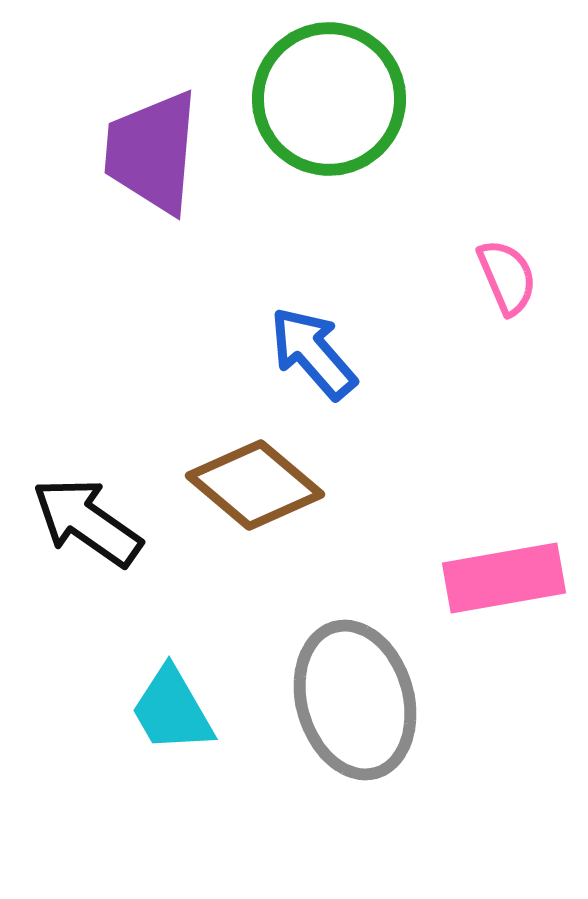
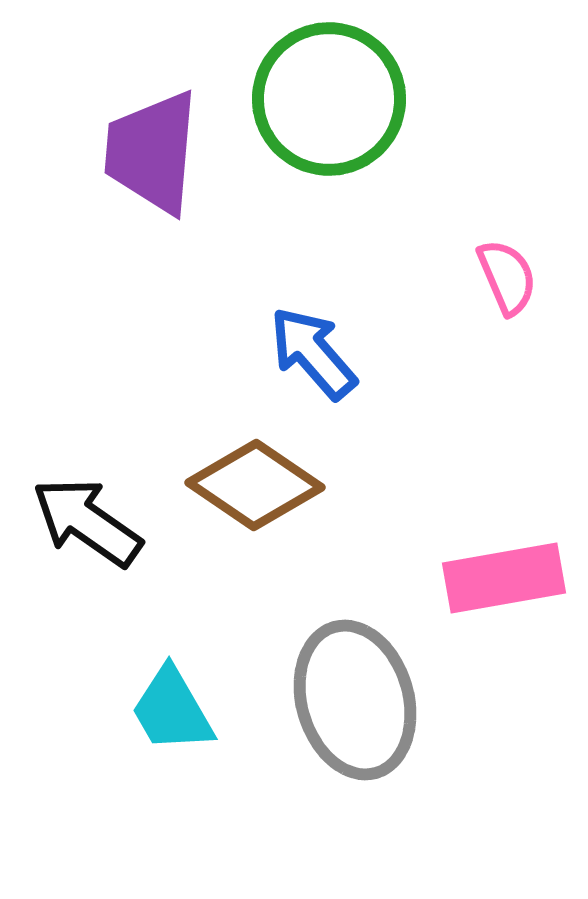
brown diamond: rotated 6 degrees counterclockwise
